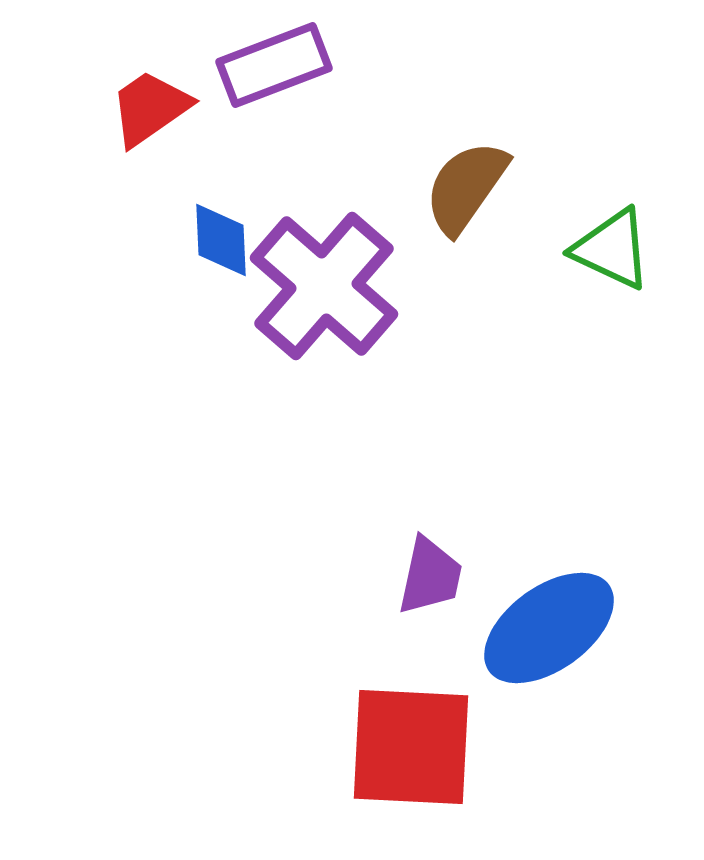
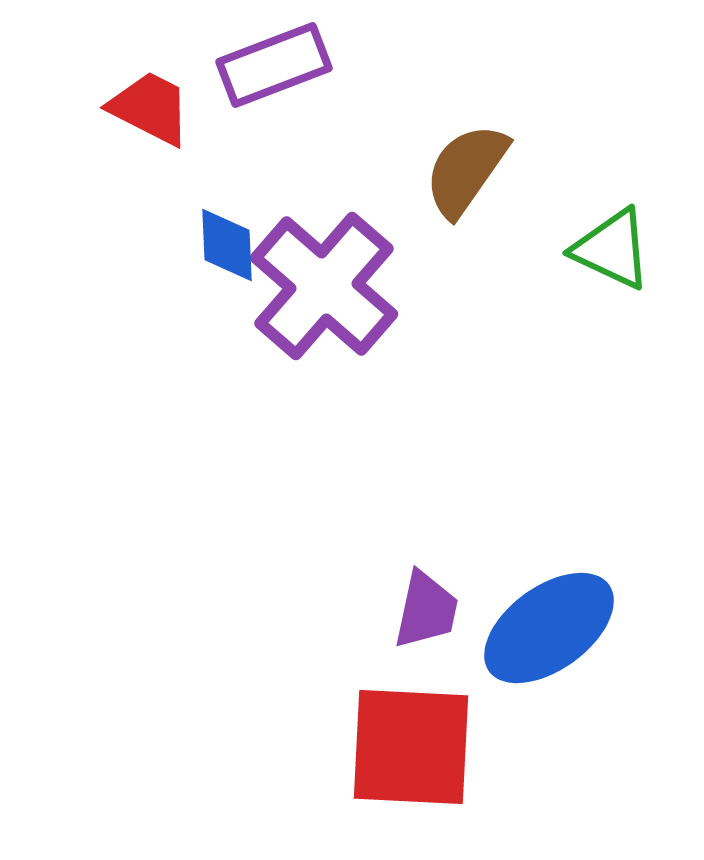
red trapezoid: rotated 62 degrees clockwise
brown semicircle: moved 17 px up
blue diamond: moved 6 px right, 5 px down
purple trapezoid: moved 4 px left, 34 px down
